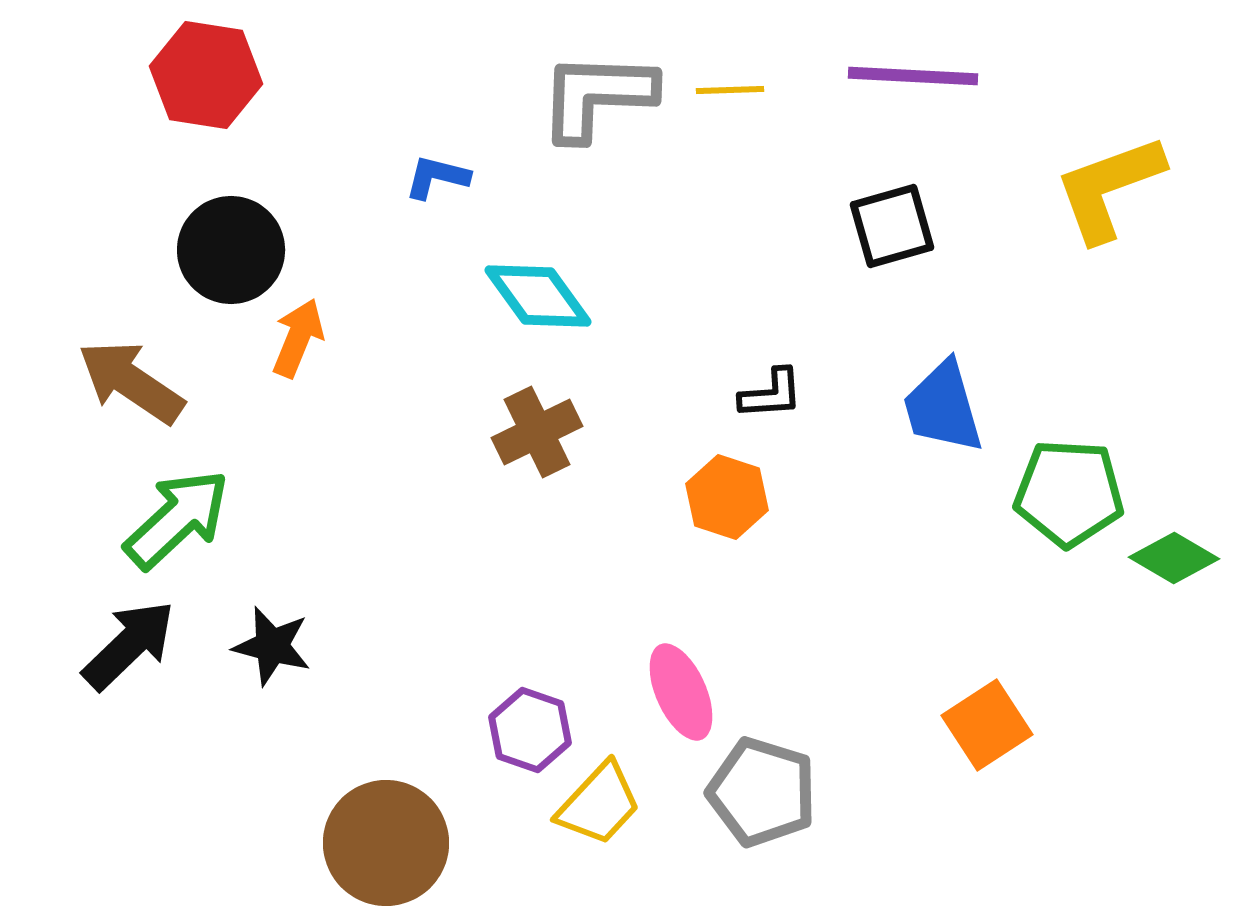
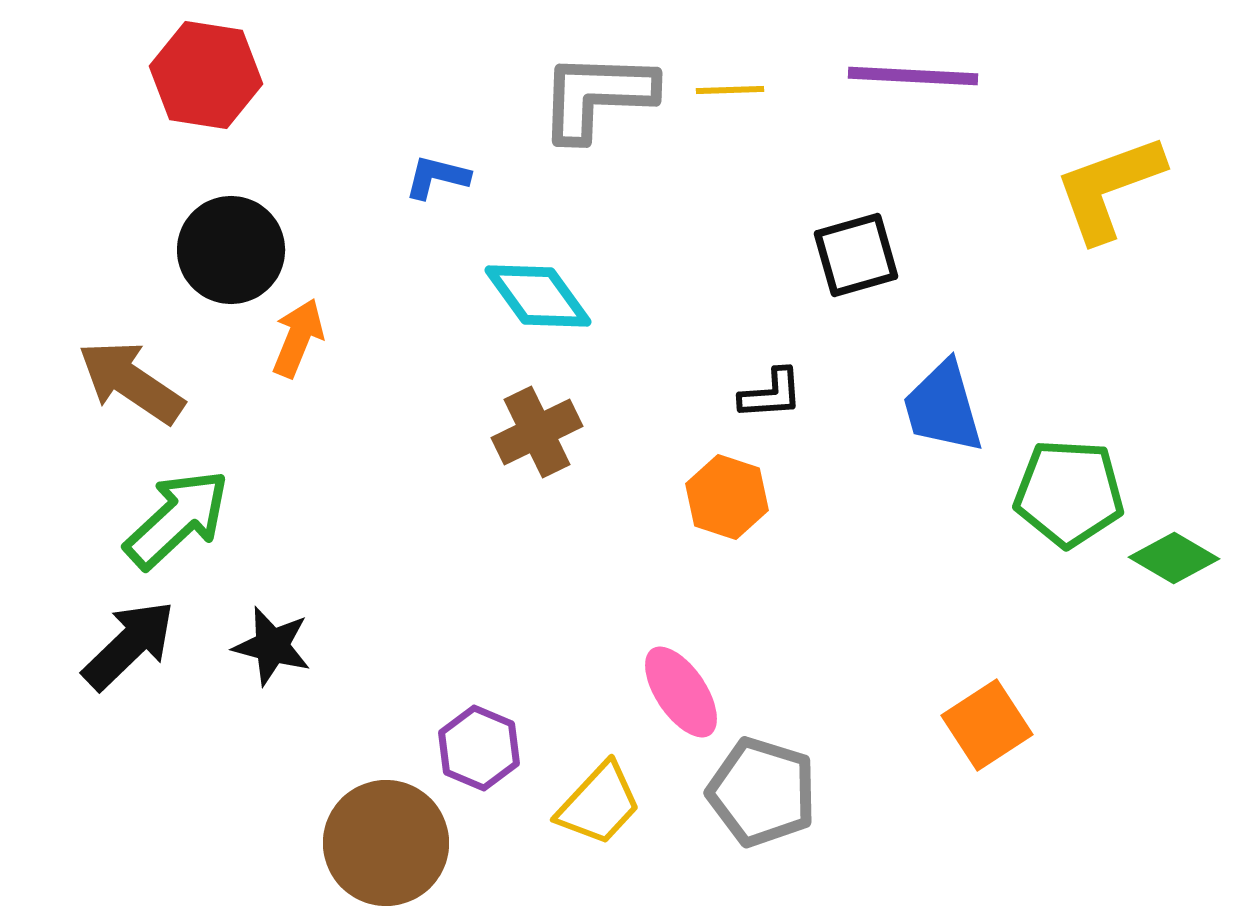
black square: moved 36 px left, 29 px down
pink ellipse: rotated 10 degrees counterclockwise
purple hexagon: moved 51 px left, 18 px down; rotated 4 degrees clockwise
